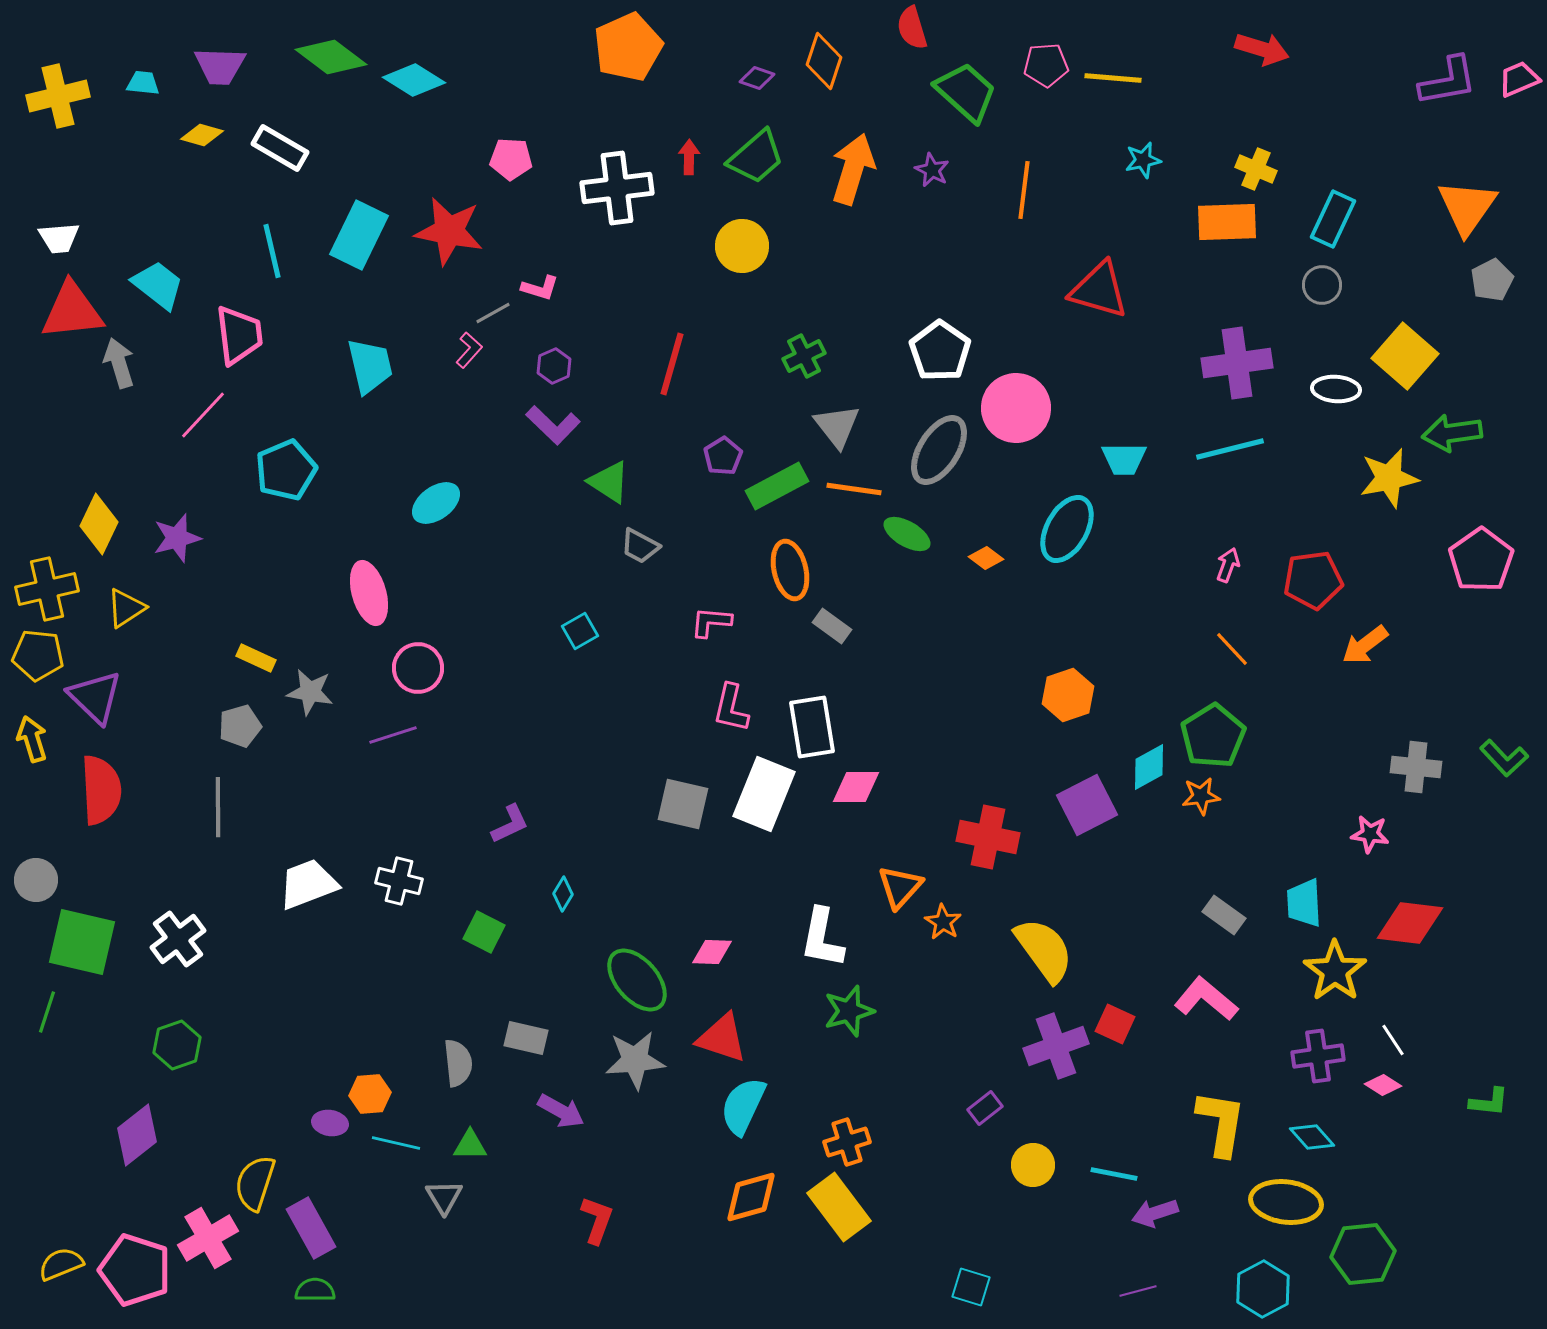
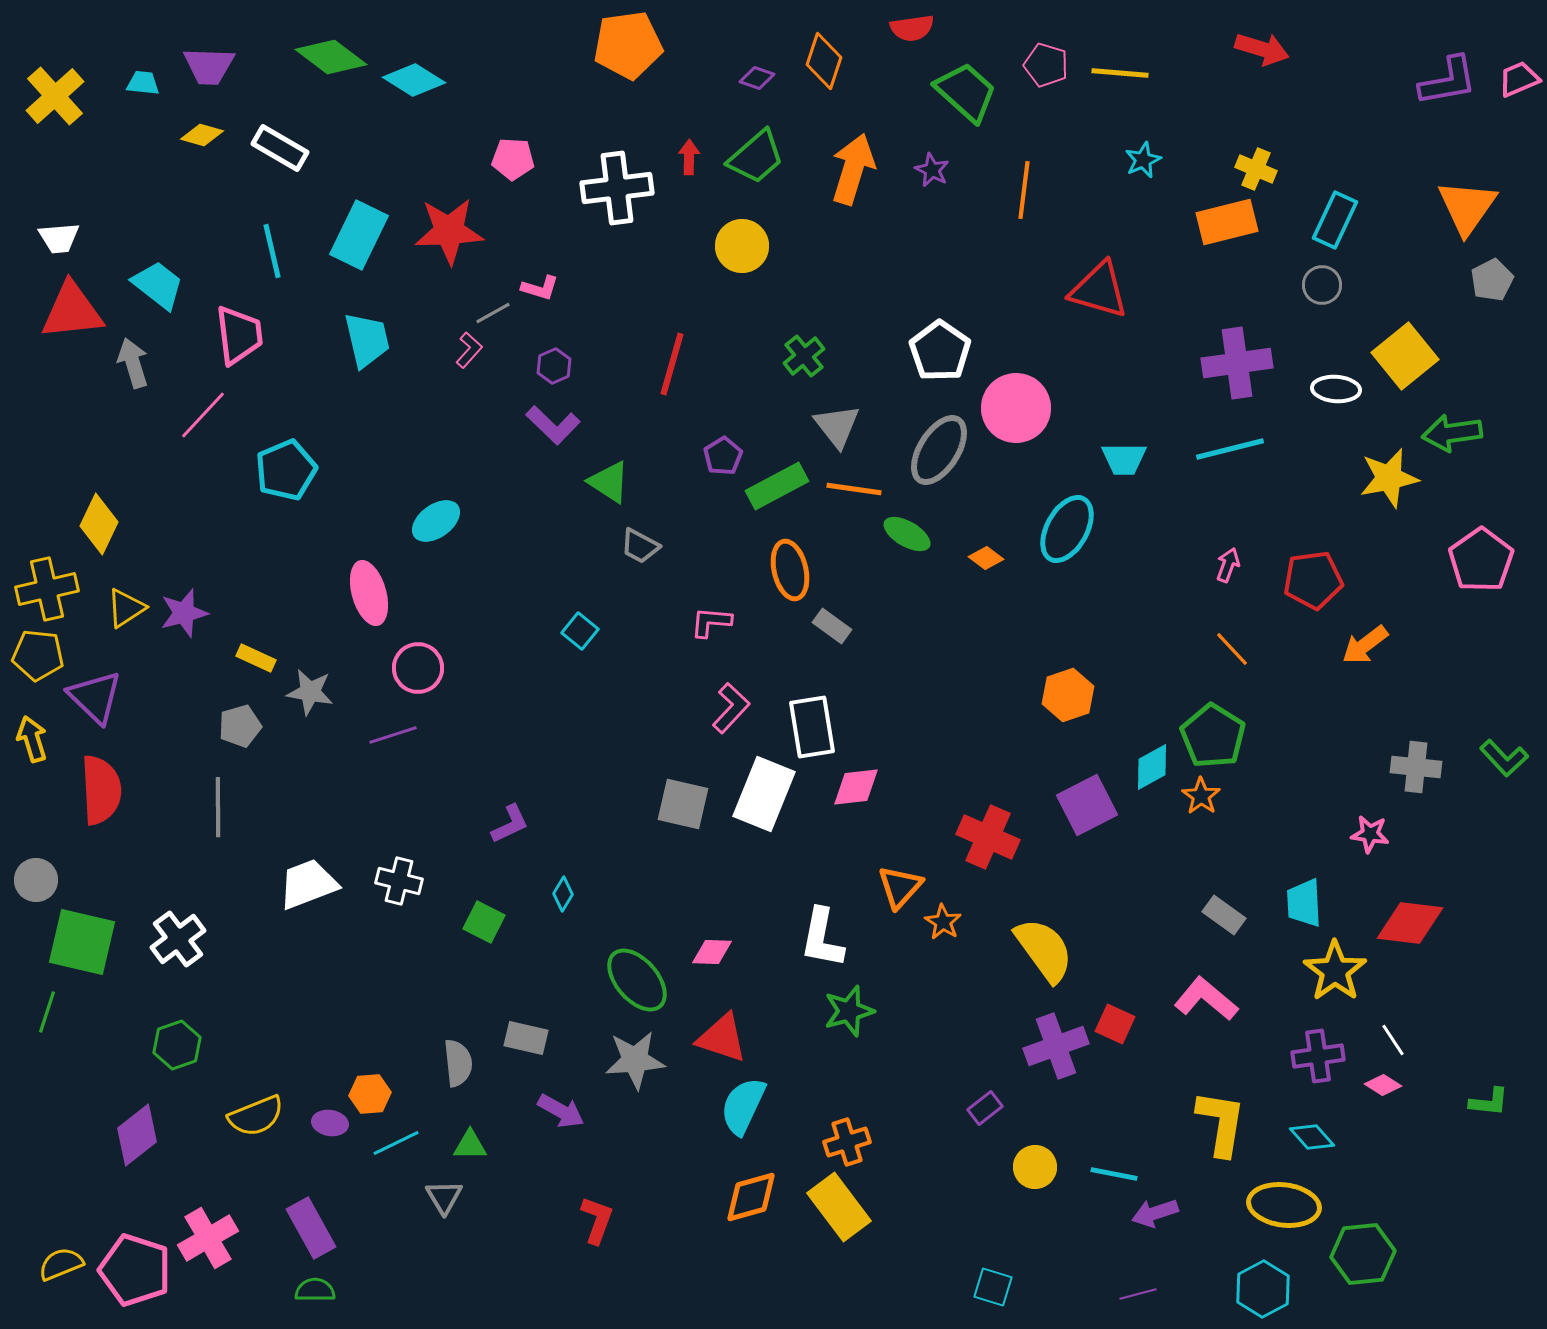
red semicircle at (912, 28): rotated 81 degrees counterclockwise
orange pentagon at (628, 47): moved 2 px up; rotated 16 degrees clockwise
pink pentagon at (1046, 65): rotated 21 degrees clockwise
purple trapezoid at (220, 66): moved 11 px left
yellow line at (1113, 78): moved 7 px right, 5 px up
yellow cross at (58, 96): moved 3 px left; rotated 28 degrees counterclockwise
pink pentagon at (511, 159): moved 2 px right
cyan star at (1143, 160): rotated 12 degrees counterclockwise
cyan rectangle at (1333, 219): moved 2 px right, 1 px down
orange rectangle at (1227, 222): rotated 12 degrees counterclockwise
red star at (449, 231): rotated 14 degrees counterclockwise
green cross at (804, 356): rotated 12 degrees counterclockwise
yellow square at (1405, 356): rotated 10 degrees clockwise
gray arrow at (119, 363): moved 14 px right
cyan trapezoid at (370, 366): moved 3 px left, 26 px up
cyan ellipse at (436, 503): moved 18 px down
purple star at (177, 538): moved 7 px right, 75 px down
cyan square at (580, 631): rotated 21 degrees counterclockwise
pink L-shape at (731, 708): rotated 150 degrees counterclockwise
green pentagon at (1213, 736): rotated 8 degrees counterclockwise
cyan diamond at (1149, 767): moved 3 px right
pink diamond at (856, 787): rotated 6 degrees counterclockwise
orange star at (1201, 796): rotated 30 degrees counterclockwise
red cross at (988, 837): rotated 12 degrees clockwise
green square at (484, 932): moved 10 px up
cyan line at (396, 1143): rotated 39 degrees counterclockwise
yellow circle at (1033, 1165): moved 2 px right, 2 px down
yellow semicircle at (255, 1183): moved 1 px right, 67 px up; rotated 130 degrees counterclockwise
yellow ellipse at (1286, 1202): moved 2 px left, 3 px down
cyan square at (971, 1287): moved 22 px right
purple line at (1138, 1291): moved 3 px down
